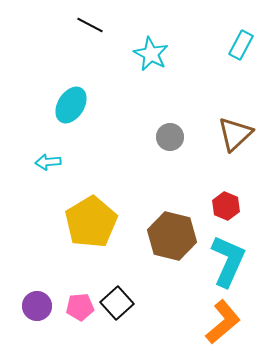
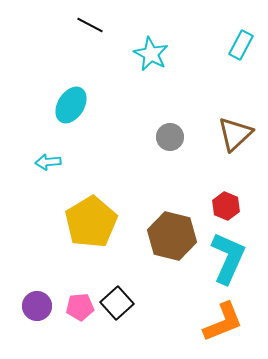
cyan L-shape: moved 3 px up
orange L-shape: rotated 18 degrees clockwise
